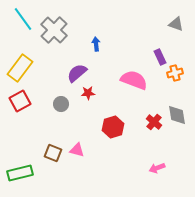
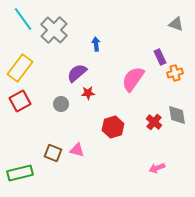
pink semicircle: moved 1 px left, 1 px up; rotated 76 degrees counterclockwise
